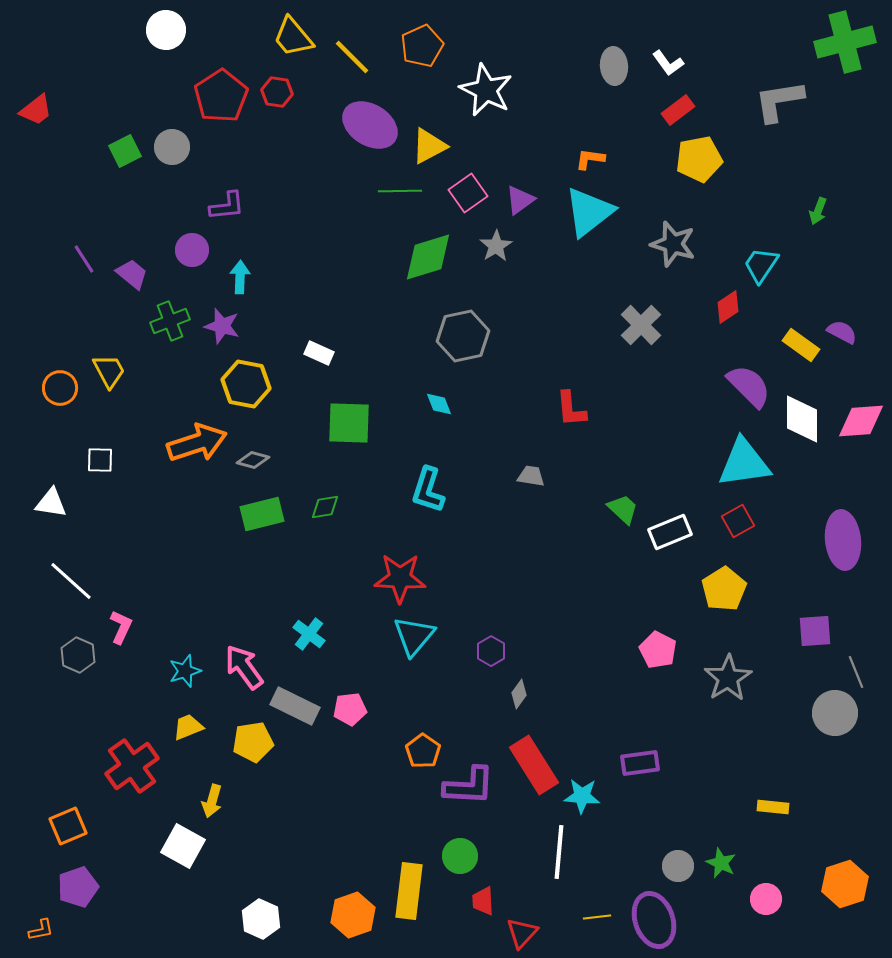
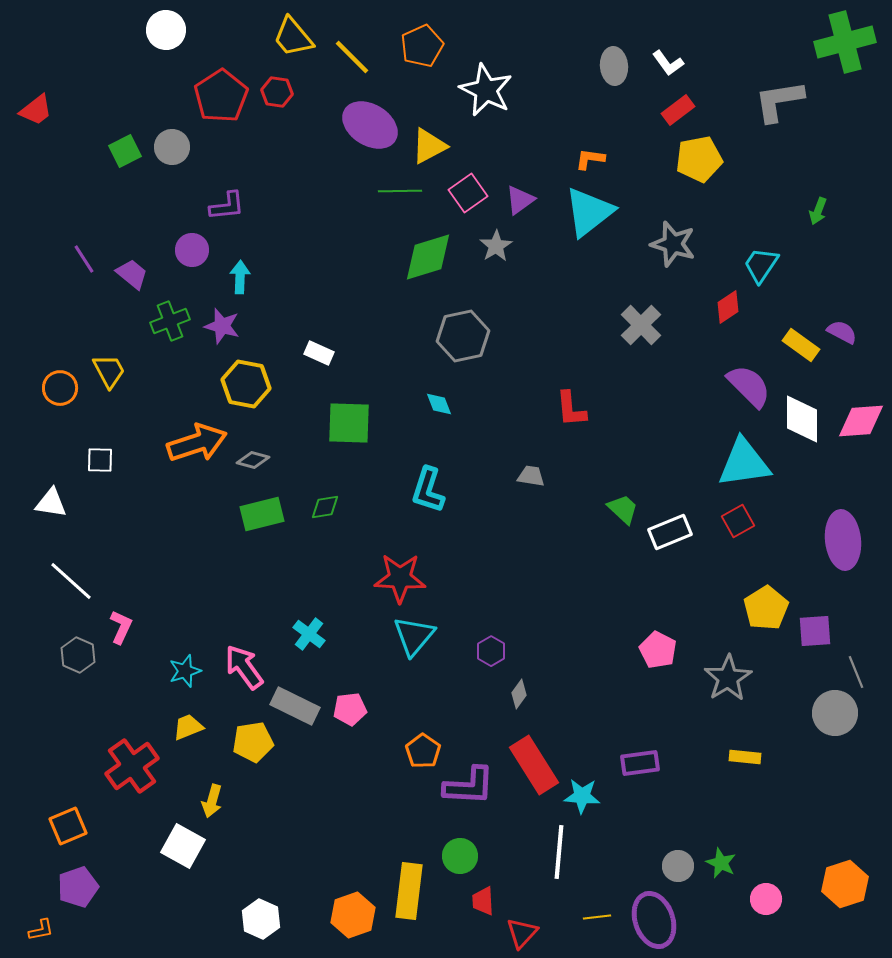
yellow pentagon at (724, 589): moved 42 px right, 19 px down
yellow rectangle at (773, 807): moved 28 px left, 50 px up
